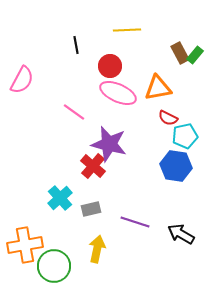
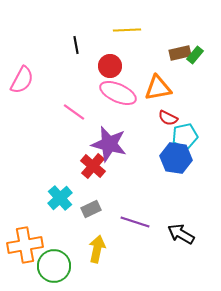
brown rectangle: rotated 75 degrees counterclockwise
blue hexagon: moved 8 px up
gray rectangle: rotated 12 degrees counterclockwise
